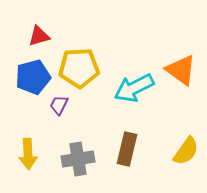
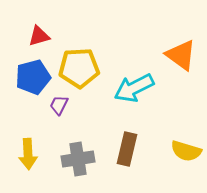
orange triangle: moved 15 px up
yellow semicircle: rotated 72 degrees clockwise
